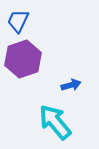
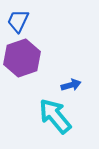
purple hexagon: moved 1 px left, 1 px up
cyan arrow: moved 6 px up
